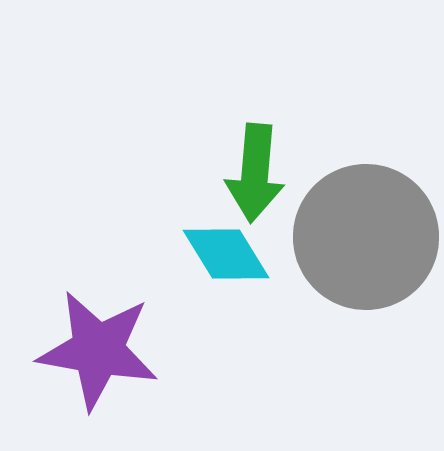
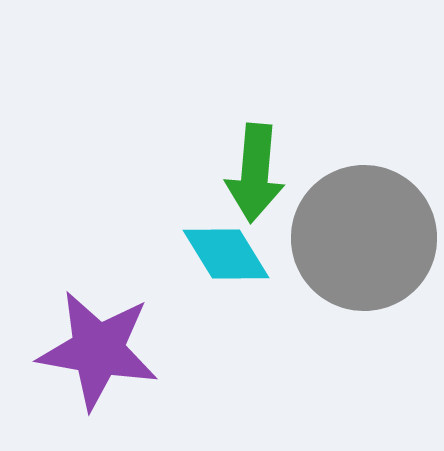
gray circle: moved 2 px left, 1 px down
